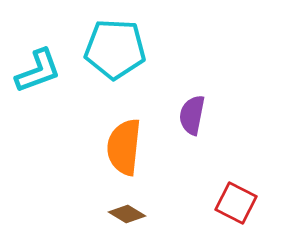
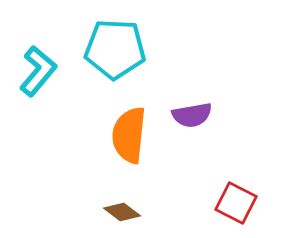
cyan L-shape: rotated 30 degrees counterclockwise
purple semicircle: rotated 111 degrees counterclockwise
orange semicircle: moved 5 px right, 12 px up
brown diamond: moved 5 px left, 2 px up; rotated 6 degrees clockwise
